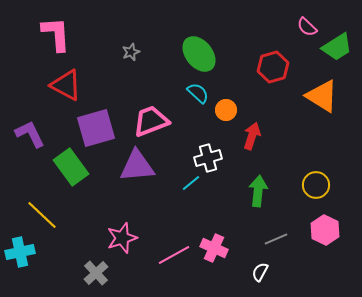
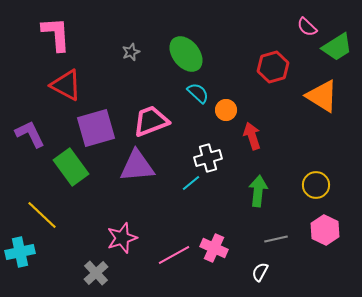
green ellipse: moved 13 px left
red arrow: rotated 36 degrees counterclockwise
gray line: rotated 10 degrees clockwise
